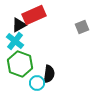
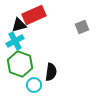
black triangle: rotated 14 degrees clockwise
cyan cross: rotated 24 degrees clockwise
black semicircle: moved 2 px right, 2 px up
cyan circle: moved 3 px left, 2 px down
